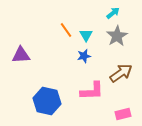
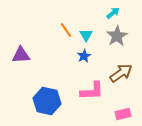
blue star: rotated 16 degrees counterclockwise
